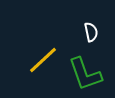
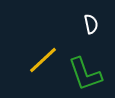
white semicircle: moved 8 px up
